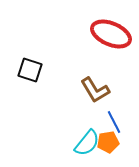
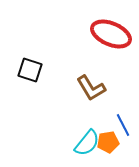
brown L-shape: moved 4 px left, 2 px up
blue line: moved 9 px right, 3 px down
